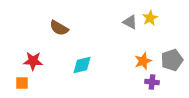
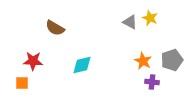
yellow star: rotated 21 degrees counterclockwise
brown semicircle: moved 4 px left
orange star: rotated 24 degrees counterclockwise
